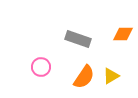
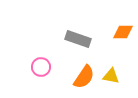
orange diamond: moved 2 px up
yellow triangle: rotated 42 degrees clockwise
